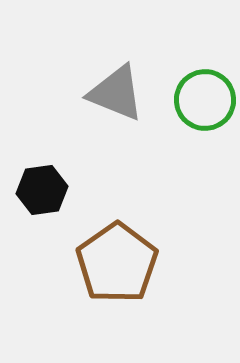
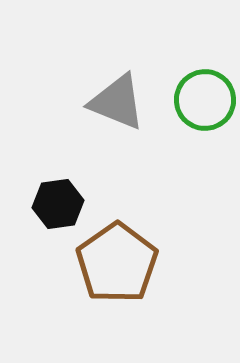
gray triangle: moved 1 px right, 9 px down
black hexagon: moved 16 px right, 14 px down
